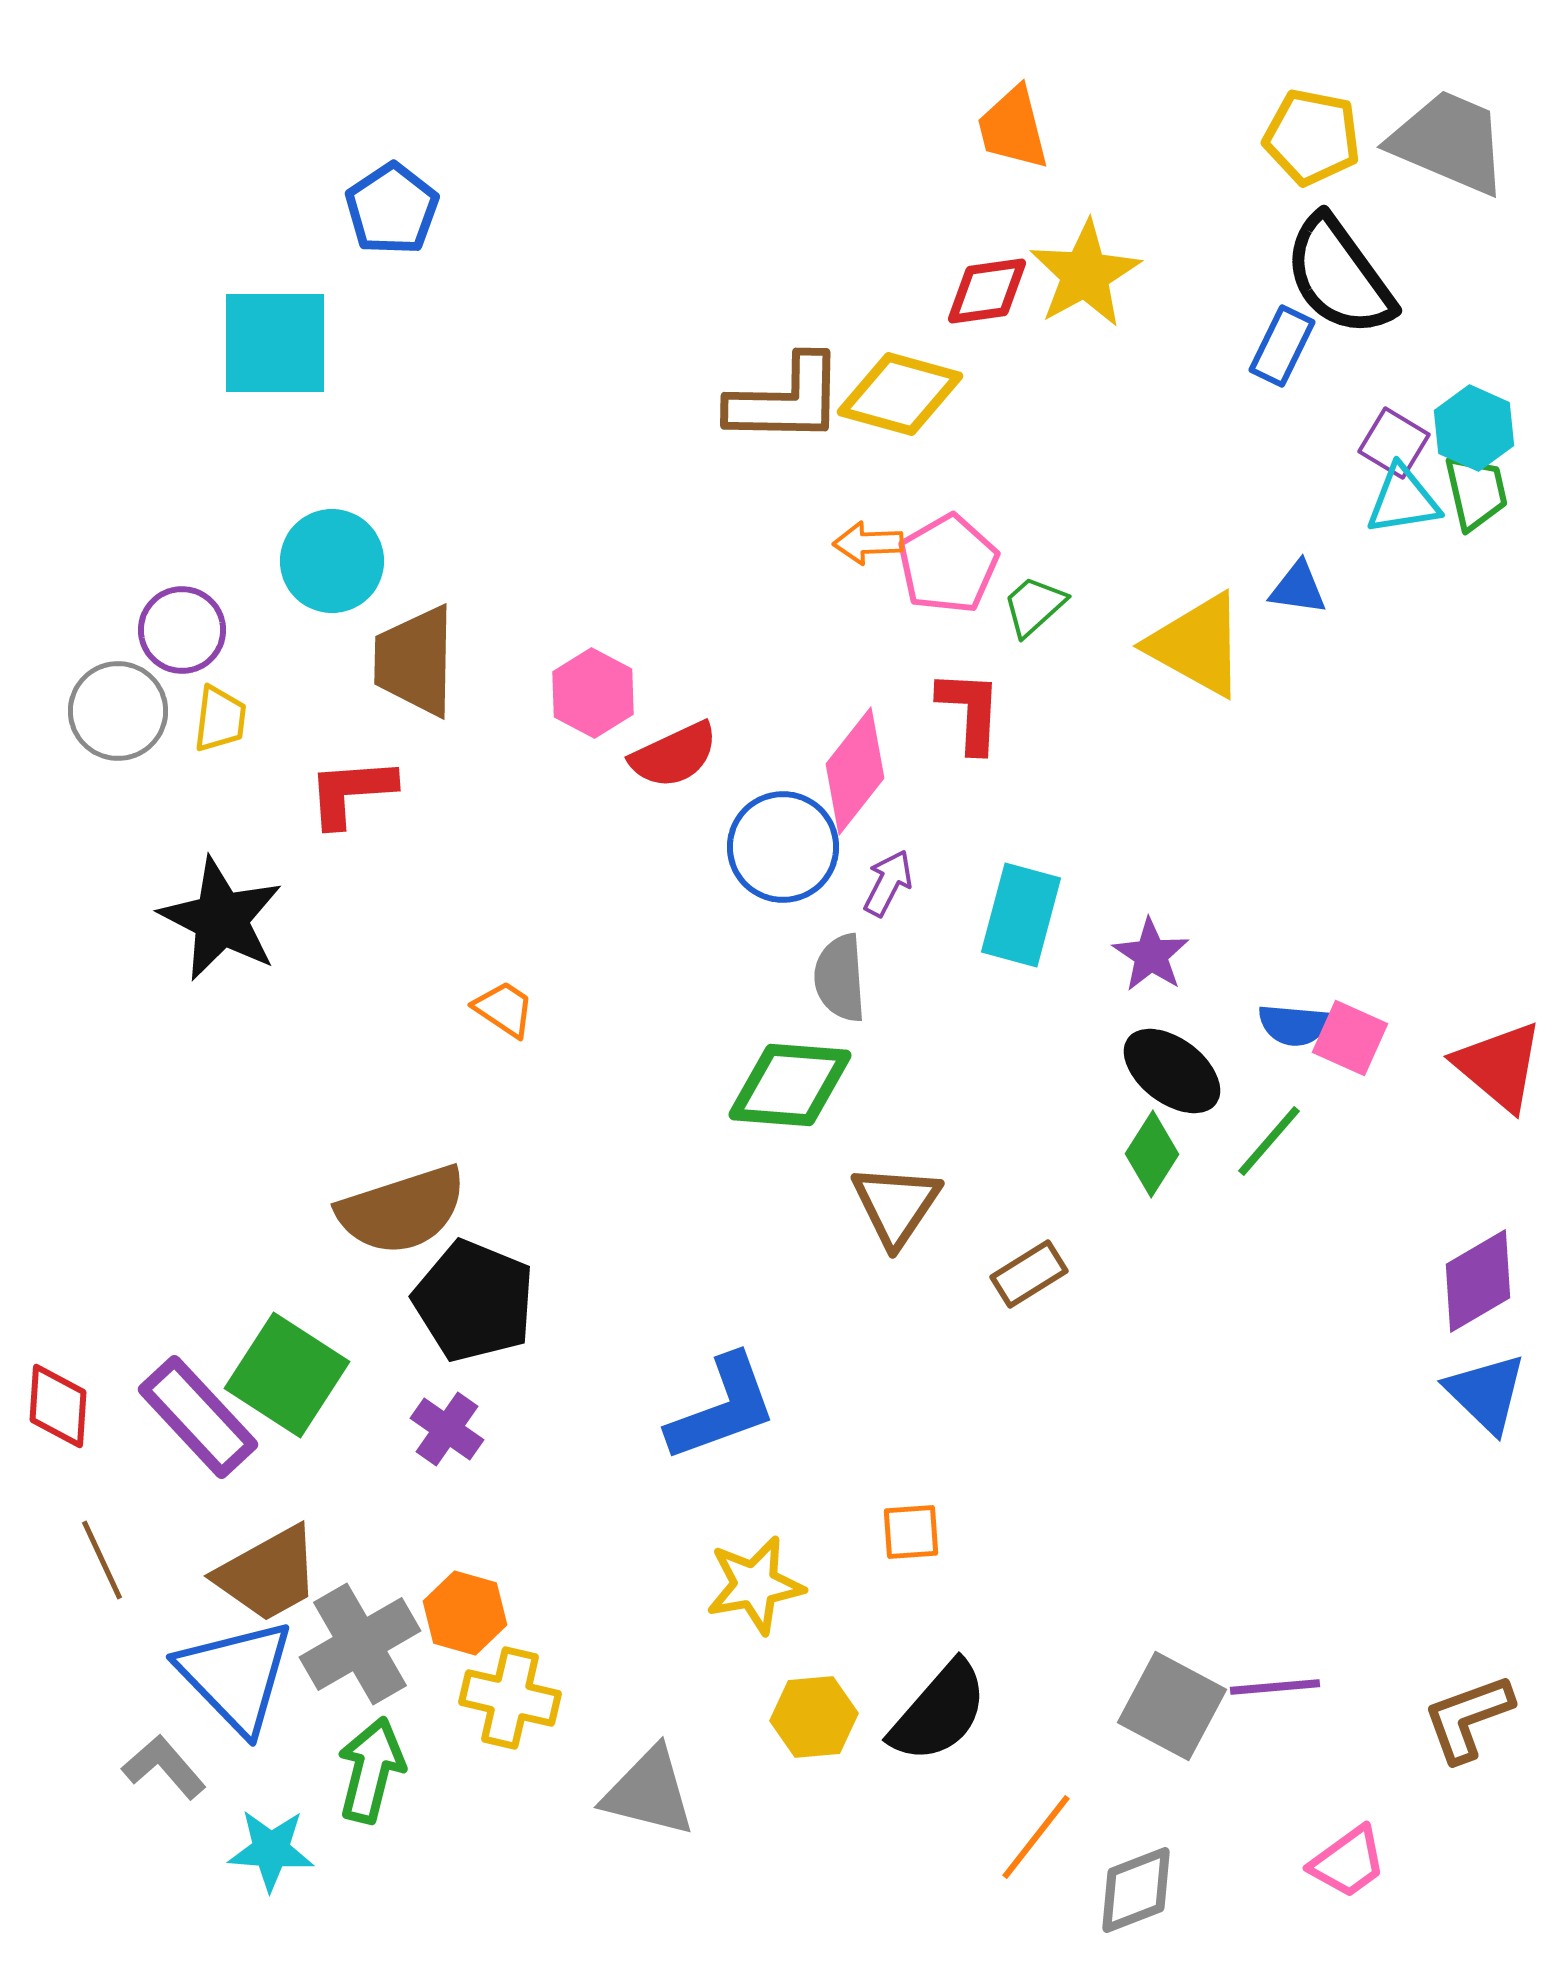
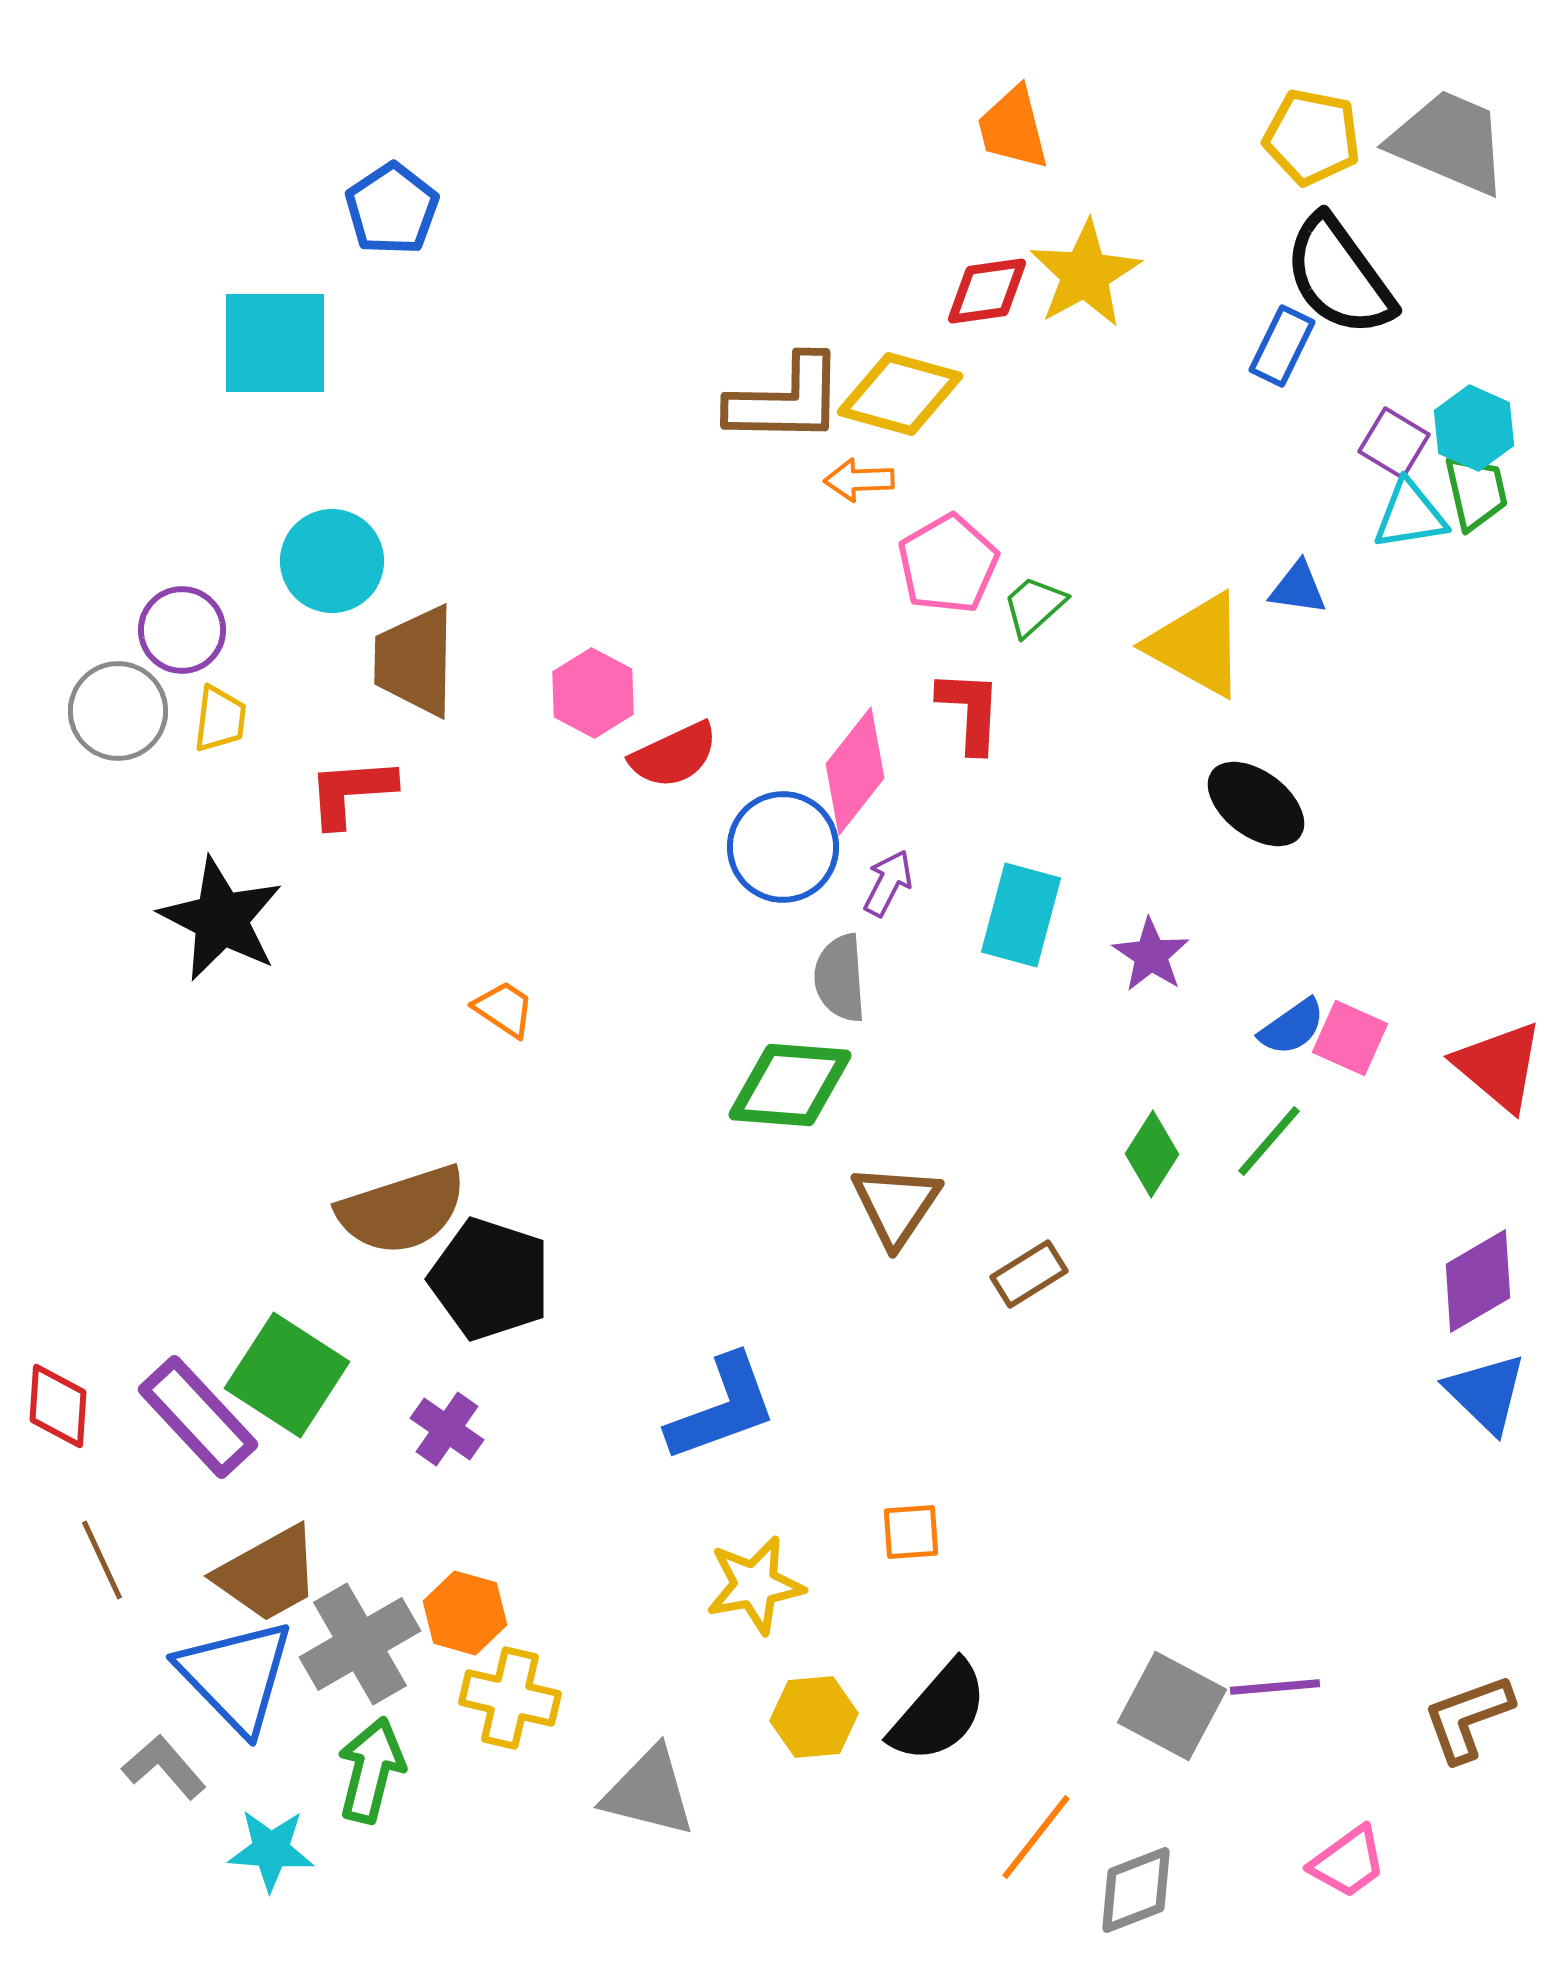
cyan triangle at (1403, 500): moved 7 px right, 15 px down
orange arrow at (868, 543): moved 9 px left, 63 px up
blue semicircle at (1294, 1025): moved 2 px left, 2 px down; rotated 40 degrees counterclockwise
black ellipse at (1172, 1071): moved 84 px right, 267 px up
black pentagon at (474, 1301): moved 16 px right, 22 px up; rotated 4 degrees counterclockwise
